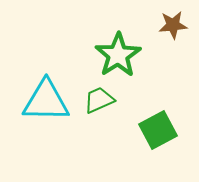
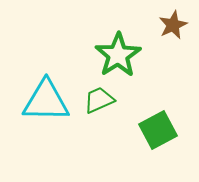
brown star: rotated 20 degrees counterclockwise
